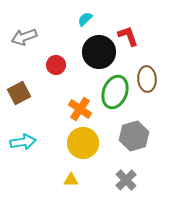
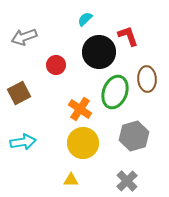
gray cross: moved 1 px right, 1 px down
